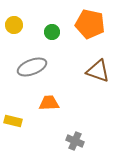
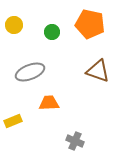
gray ellipse: moved 2 px left, 5 px down
yellow rectangle: rotated 36 degrees counterclockwise
